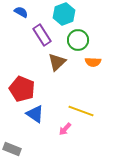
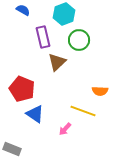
blue semicircle: moved 2 px right, 2 px up
purple rectangle: moved 1 px right, 2 px down; rotated 20 degrees clockwise
green circle: moved 1 px right
orange semicircle: moved 7 px right, 29 px down
yellow line: moved 2 px right
